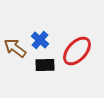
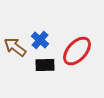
brown arrow: moved 1 px up
